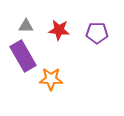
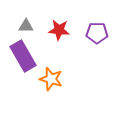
orange star: rotated 15 degrees clockwise
